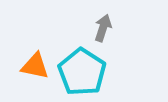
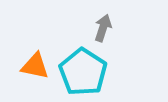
cyan pentagon: moved 1 px right
